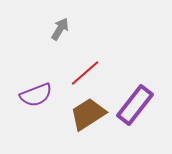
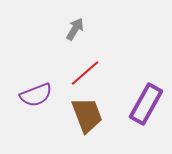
gray arrow: moved 15 px right
purple rectangle: moved 11 px right, 1 px up; rotated 9 degrees counterclockwise
brown trapezoid: moved 1 px left, 1 px down; rotated 102 degrees clockwise
